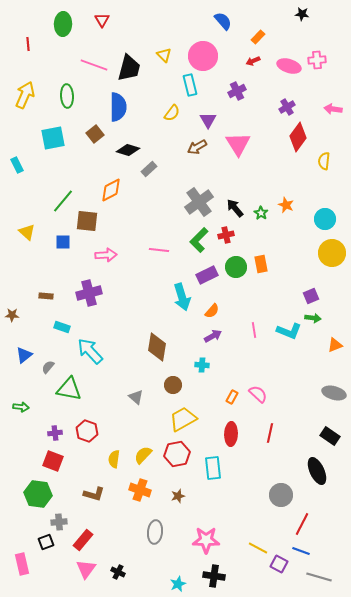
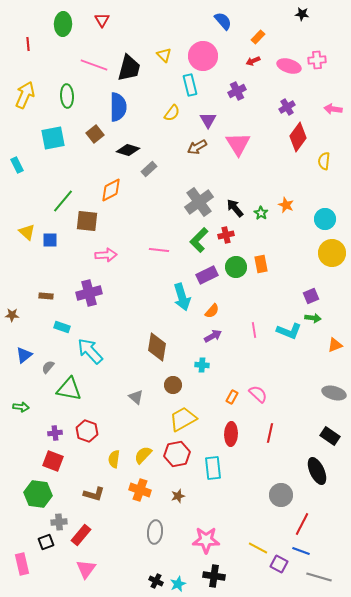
blue square at (63, 242): moved 13 px left, 2 px up
red rectangle at (83, 540): moved 2 px left, 5 px up
black cross at (118, 572): moved 38 px right, 9 px down
